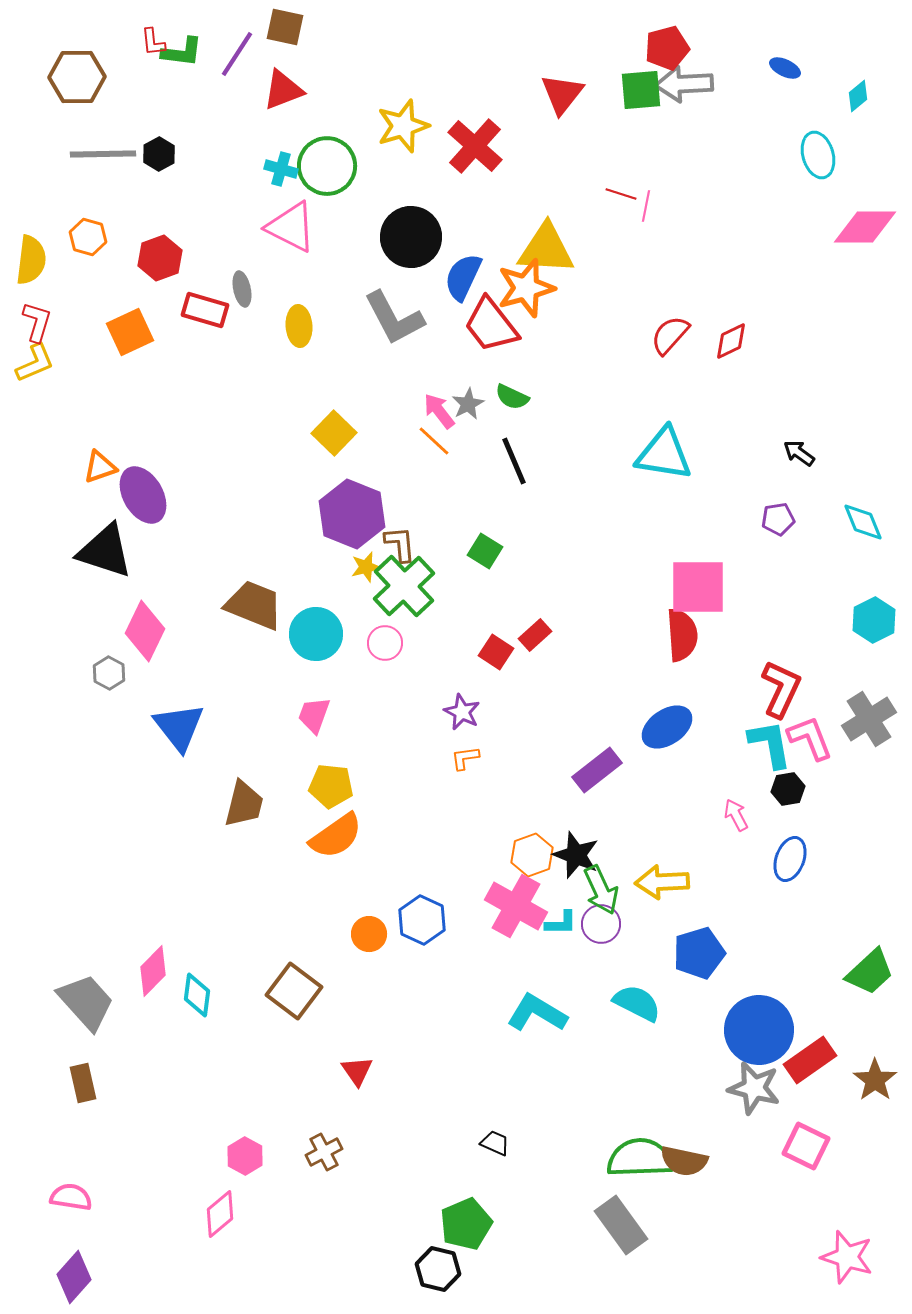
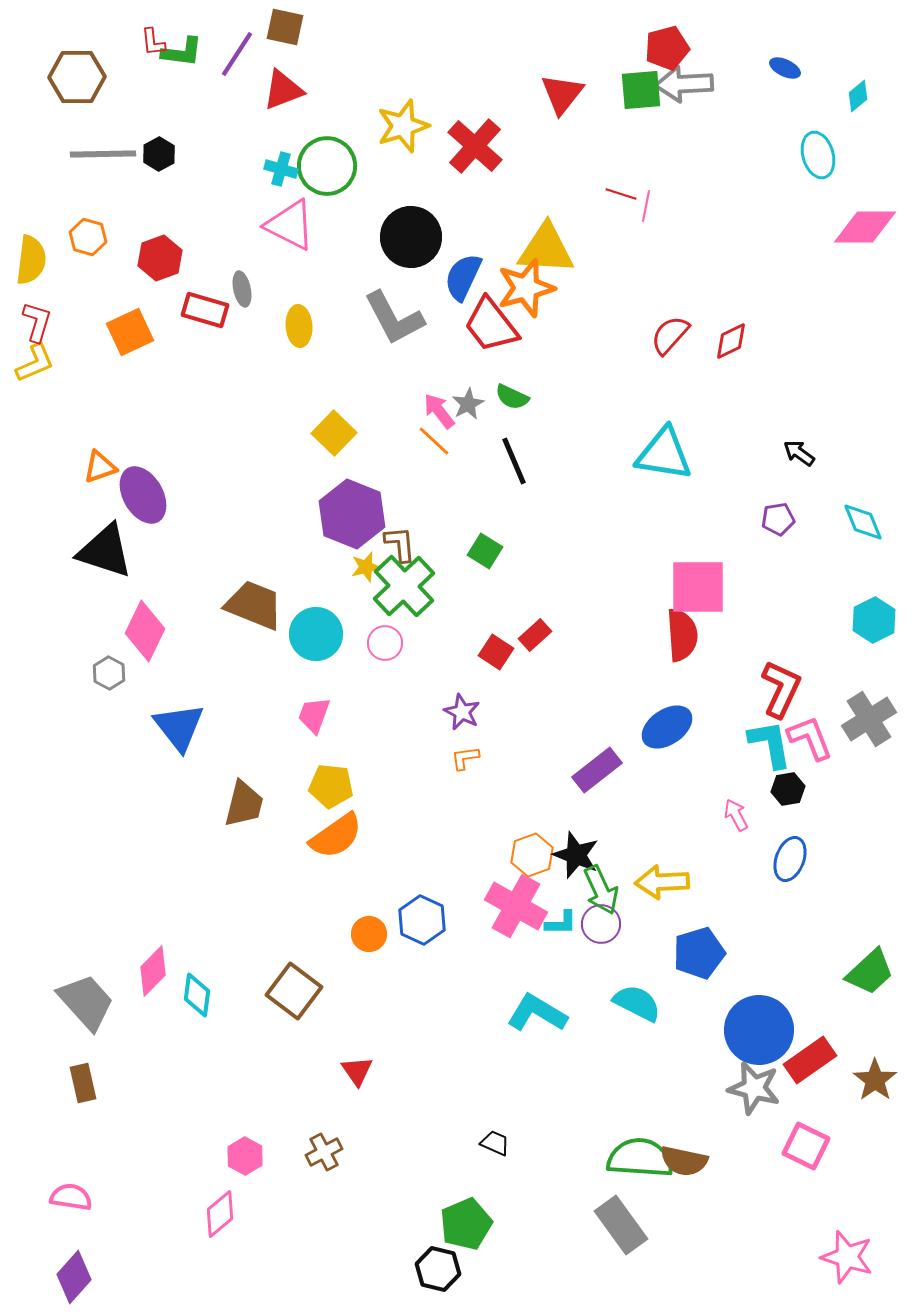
pink triangle at (291, 227): moved 1 px left, 2 px up
green semicircle at (640, 1158): rotated 6 degrees clockwise
